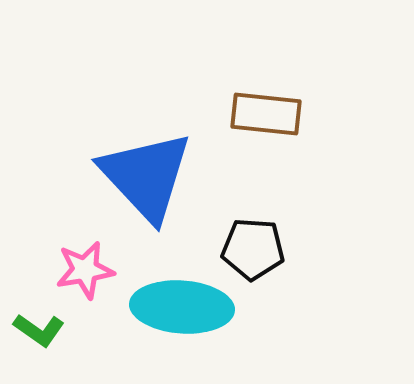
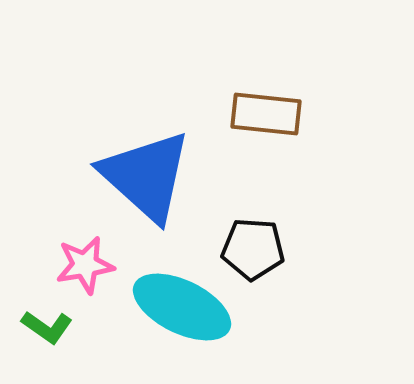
blue triangle: rotated 5 degrees counterclockwise
pink star: moved 5 px up
cyan ellipse: rotated 22 degrees clockwise
green L-shape: moved 8 px right, 3 px up
